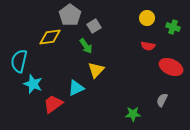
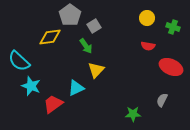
cyan semicircle: rotated 60 degrees counterclockwise
cyan star: moved 2 px left, 2 px down
